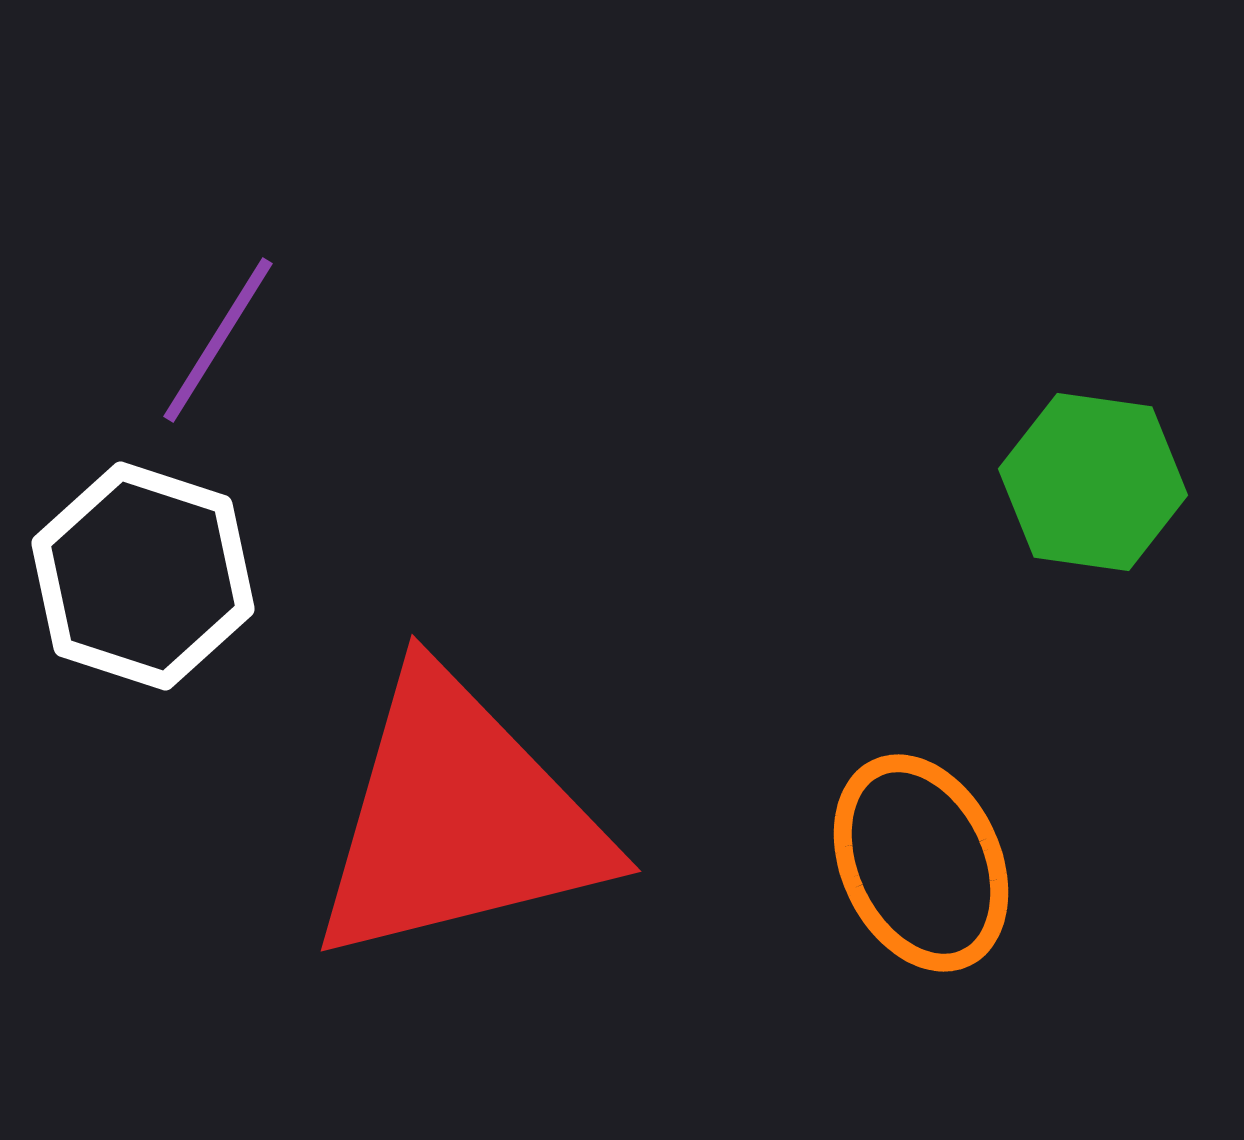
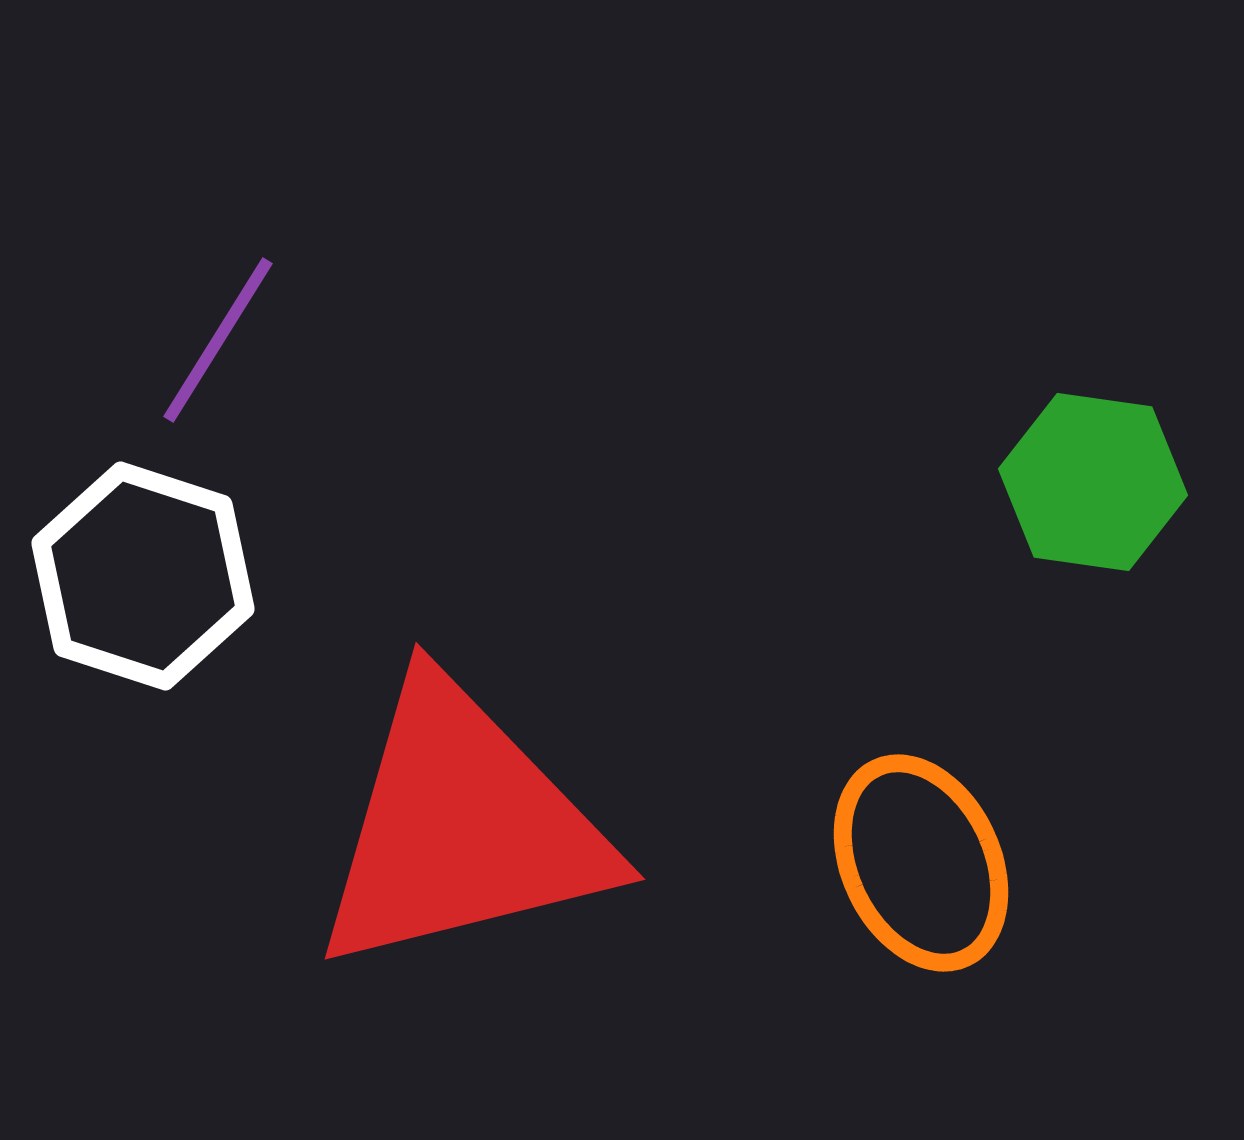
red triangle: moved 4 px right, 8 px down
